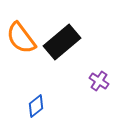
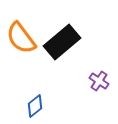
blue diamond: moved 1 px left
